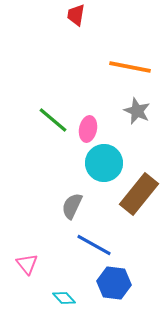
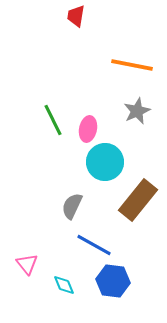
red trapezoid: moved 1 px down
orange line: moved 2 px right, 2 px up
gray star: rotated 24 degrees clockwise
green line: rotated 24 degrees clockwise
cyan circle: moved 1 px right, 1 px up
brown rectangle: moved 1 px left, 6 px down
blue hexagon: moved 1 px left, 2 px up
cyan diamond: moved 13 px up; rotated 20 degrees clockwise
